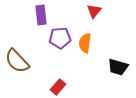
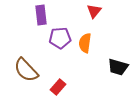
brown semicircle: moved 9 px right, 9 px down
